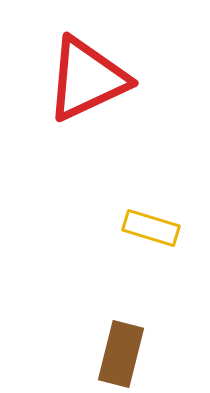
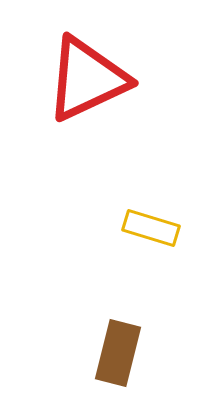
brown rectangle: moved 3 px left, 1 px up
